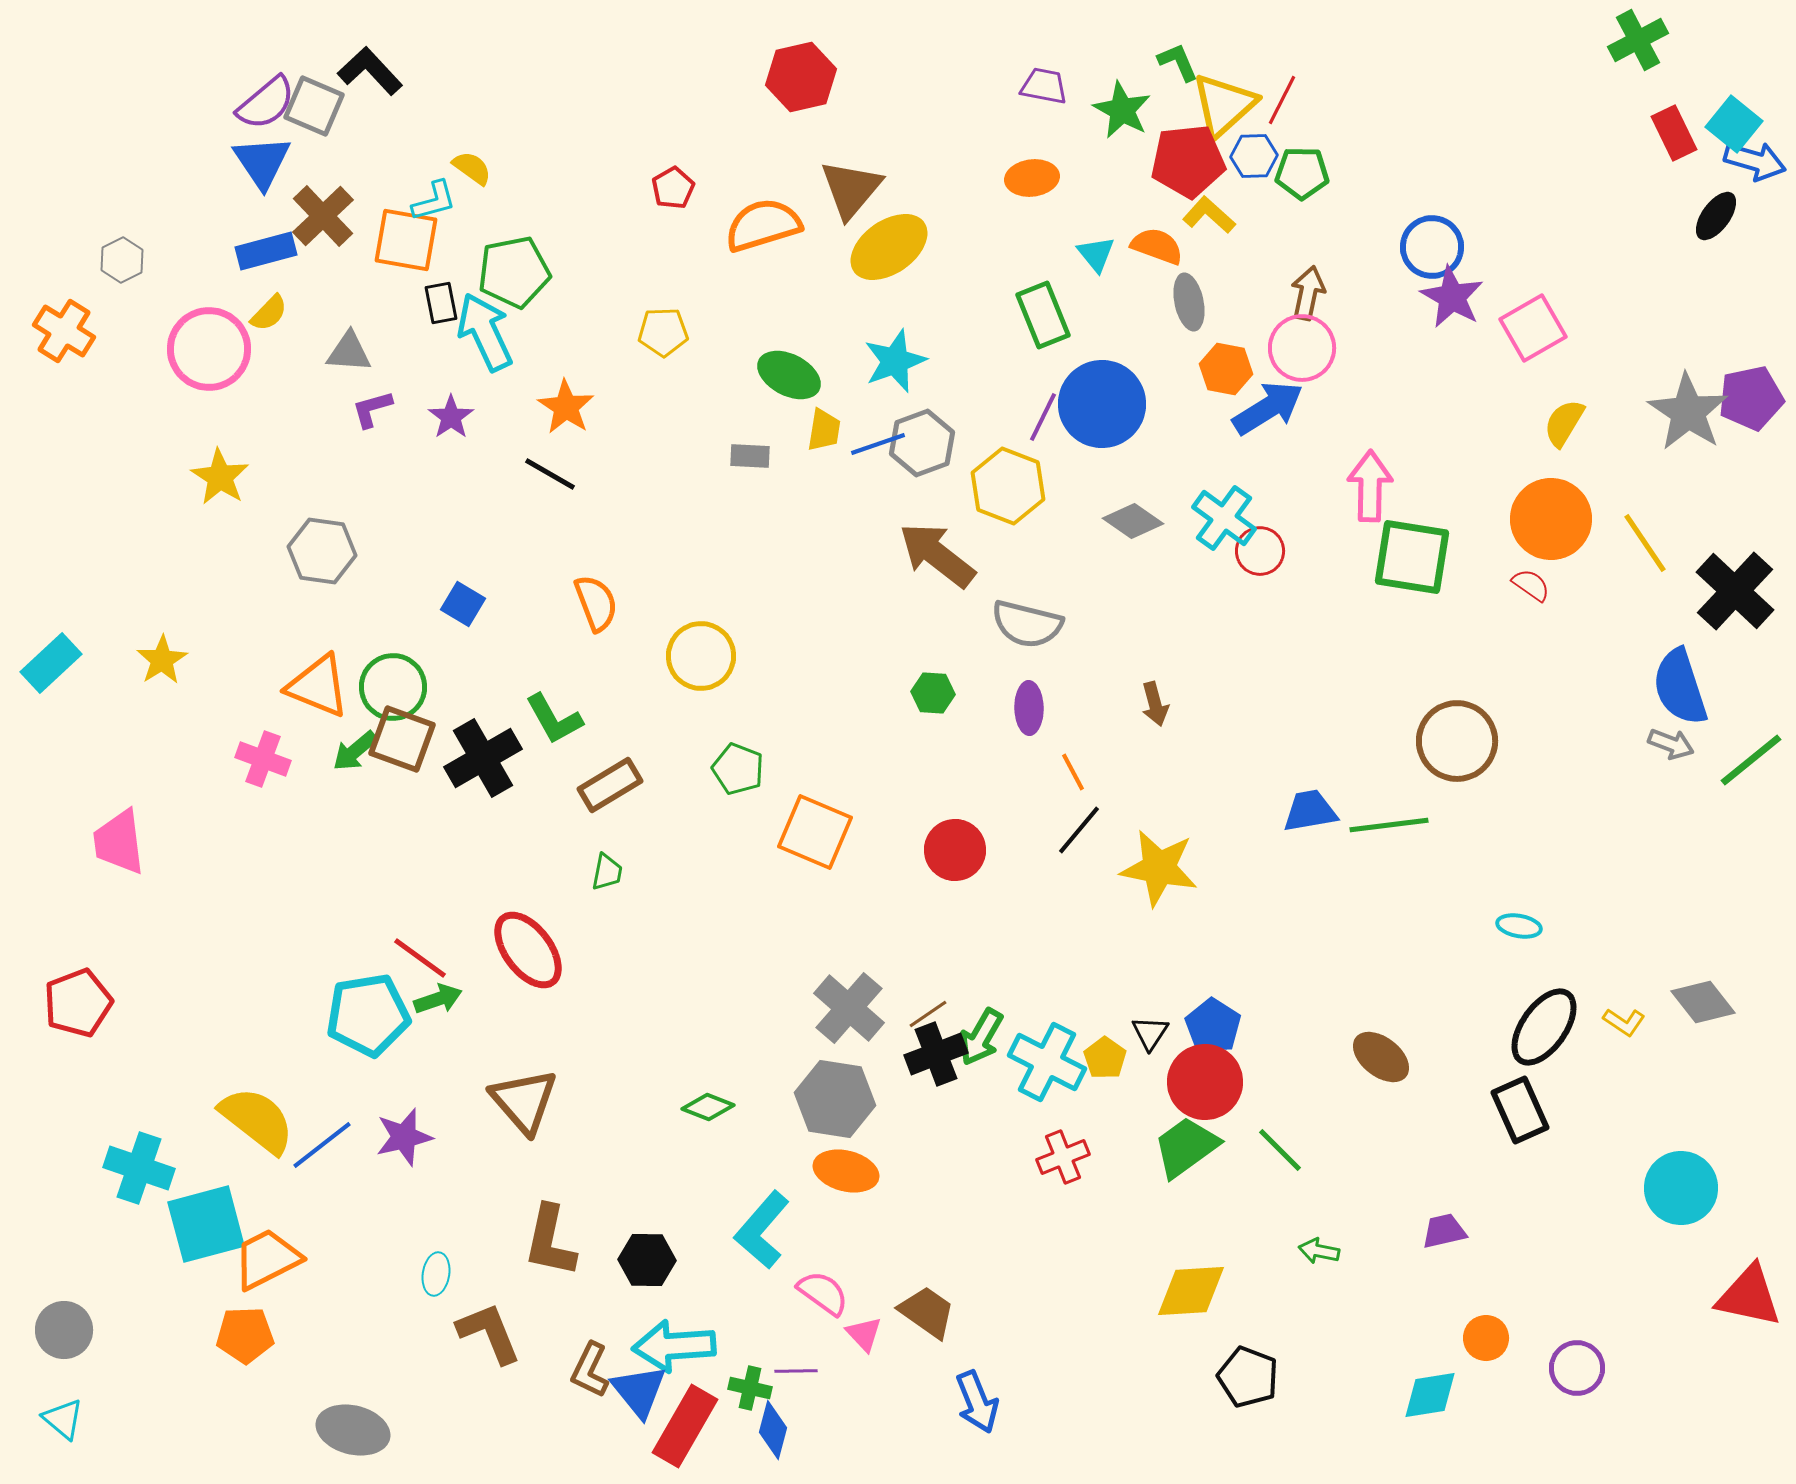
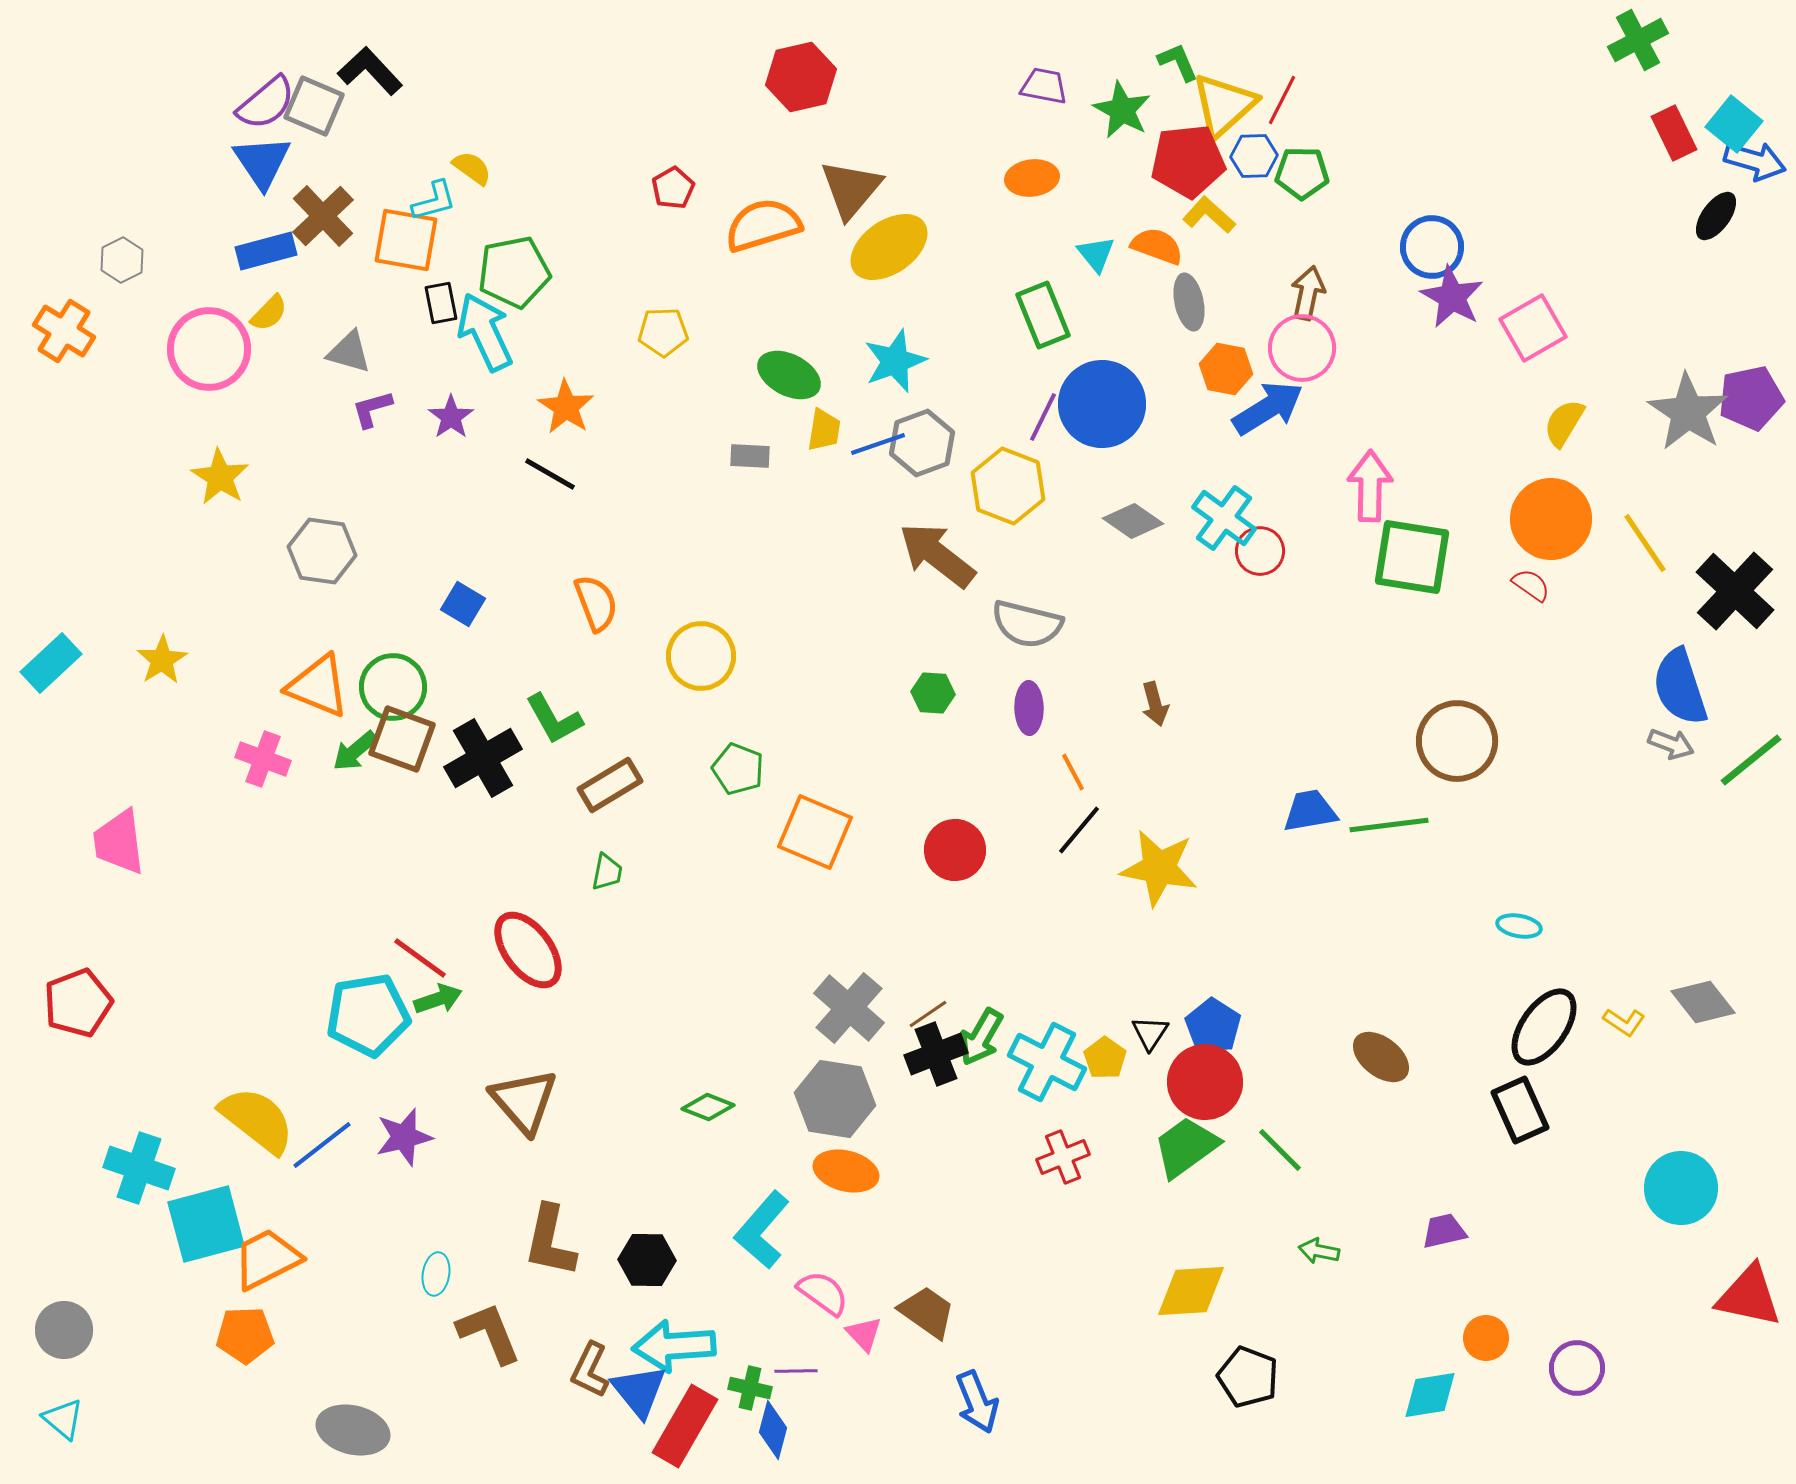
gray triangle at (349, 352): rotated 12 degrees clockwise
